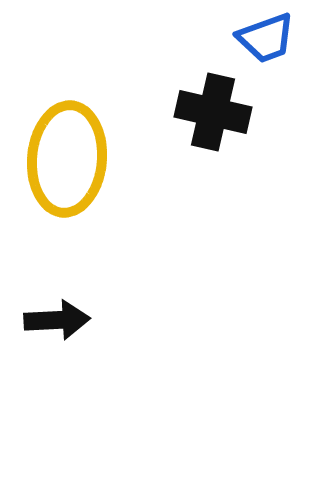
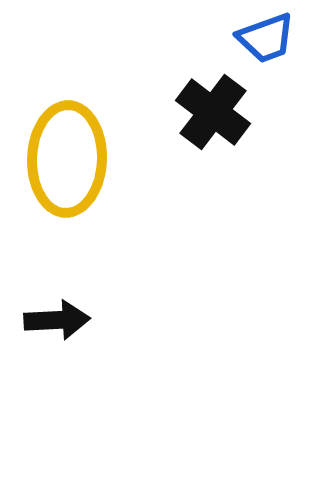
black cross: rotated 24 degrees clockwise
yellow ellipse: rotated 3 degrees counterclockwise
